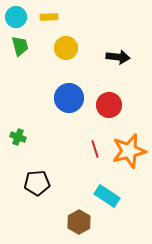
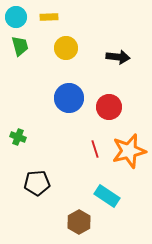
red circle: moved 2 px down
